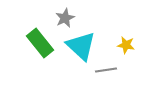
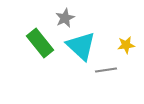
yellow star: rotated 18 degrees counterclockwise
